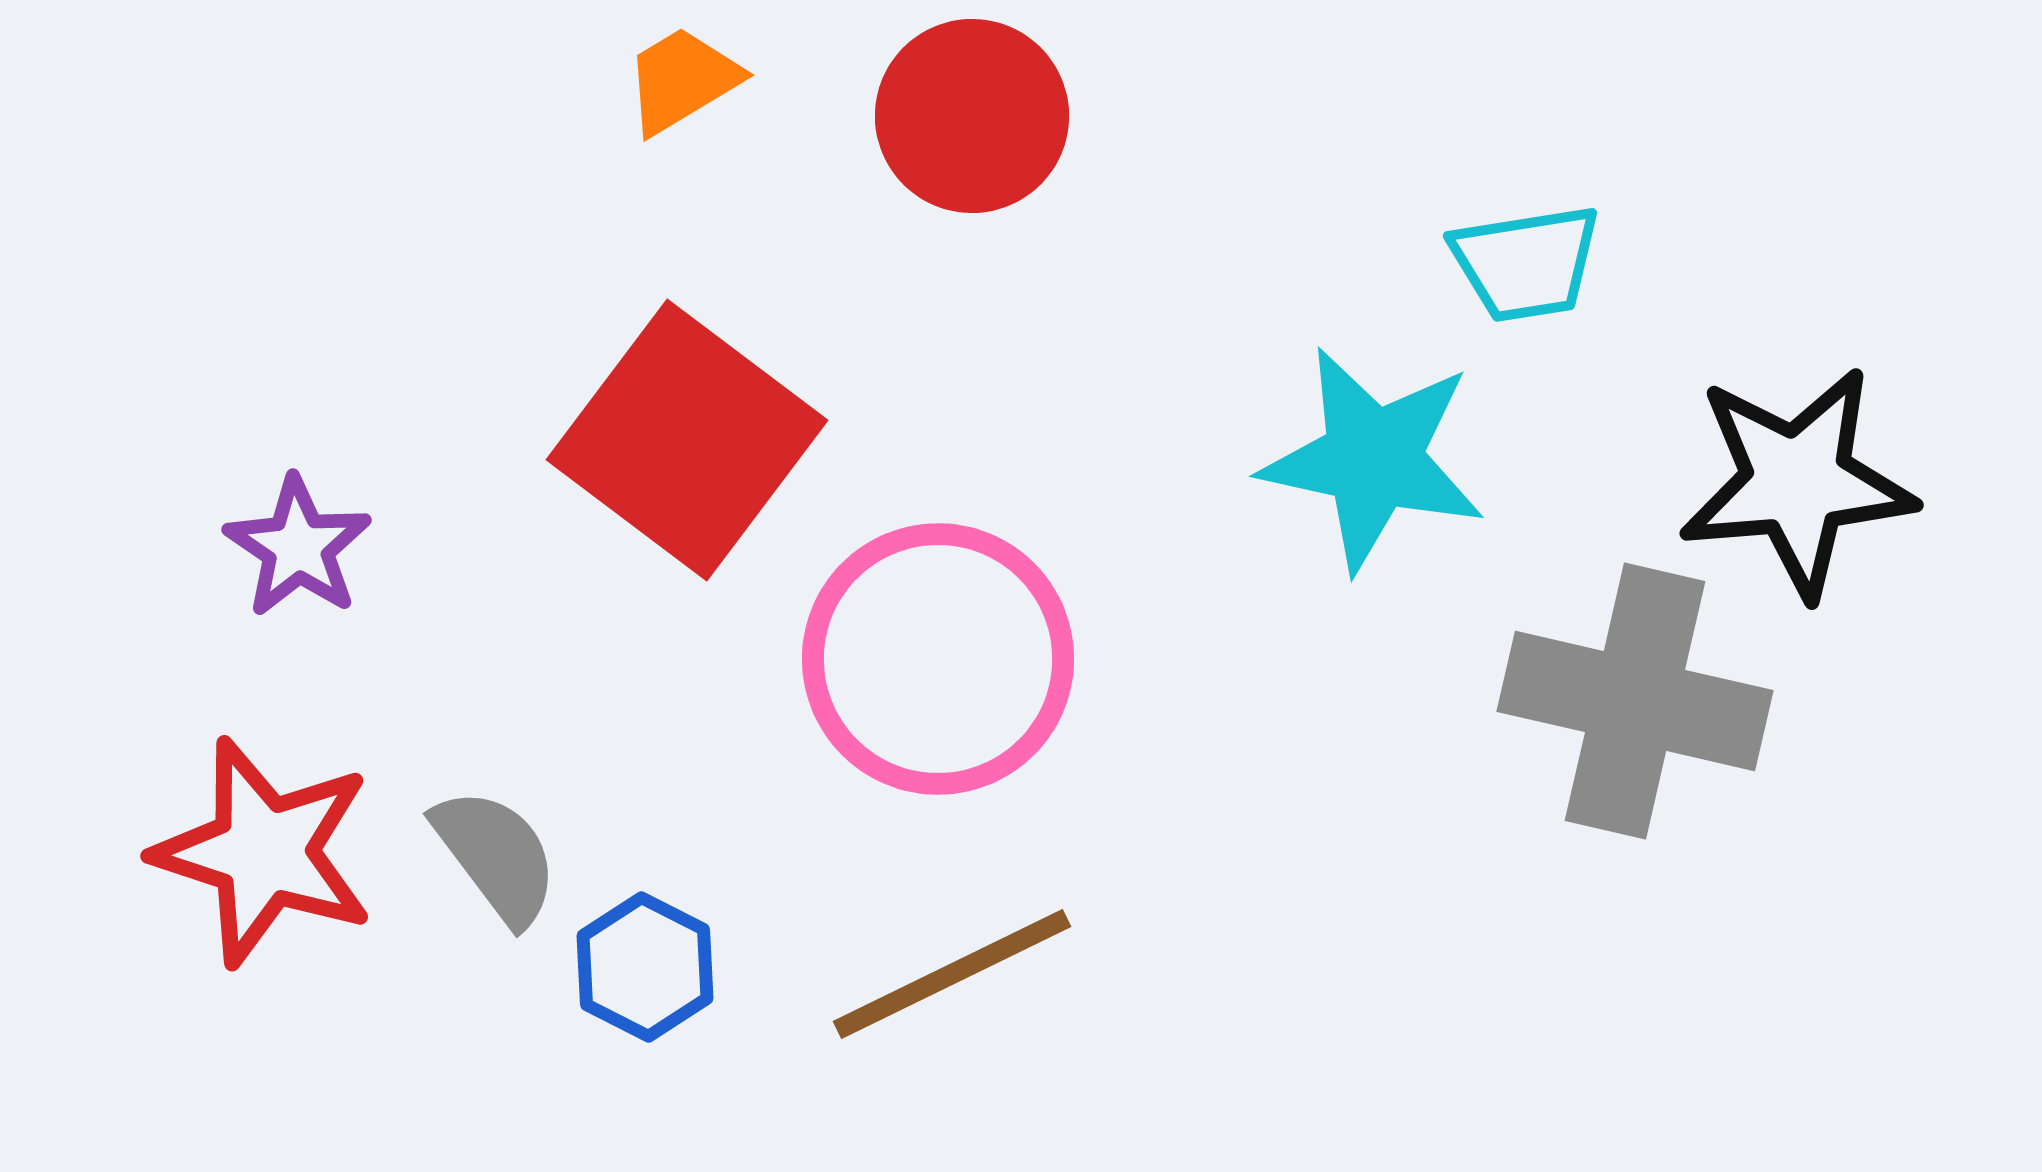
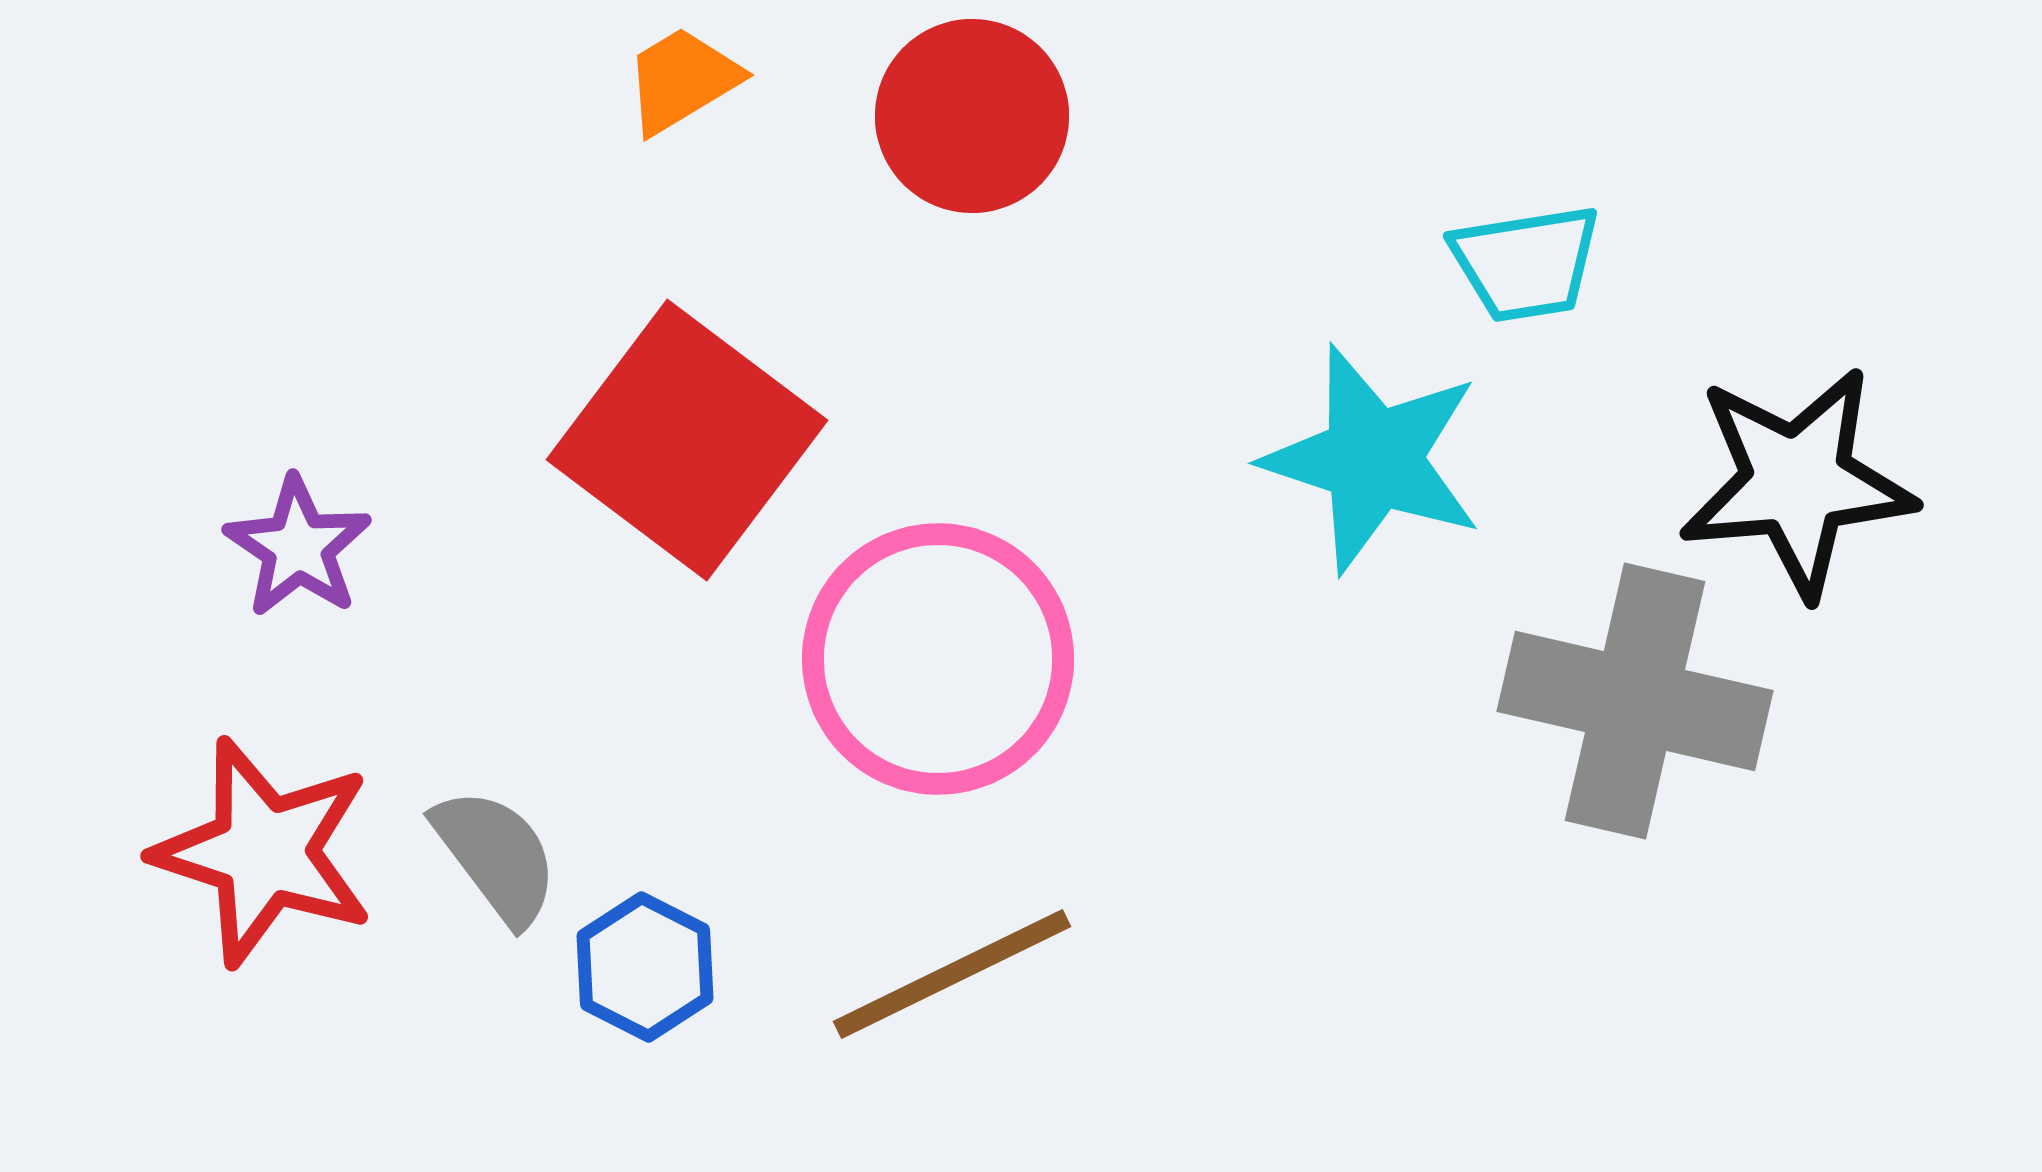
cyan star: rotated 6 degrees clockwise
